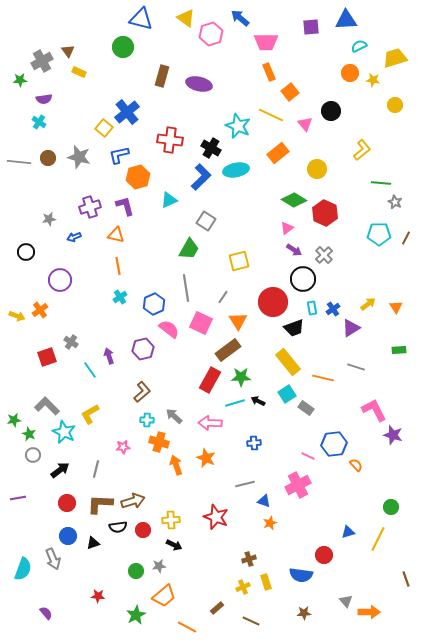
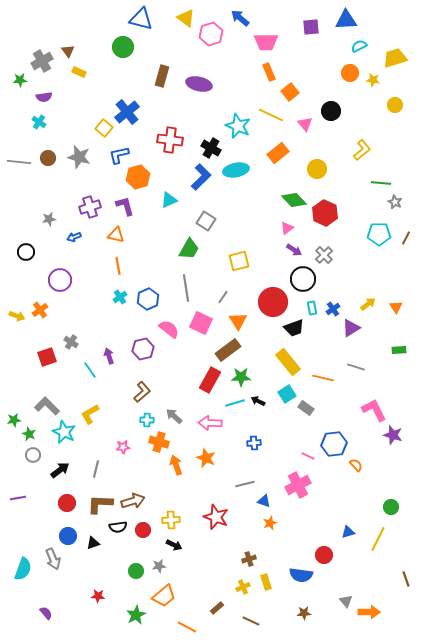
purple semicircle at (44, 99): moved 2 px up
green diamond at (294, 200): rotated 15 degrees clockwise
blue hexagon at (154, 304): moved 6 px left, 5 px up
